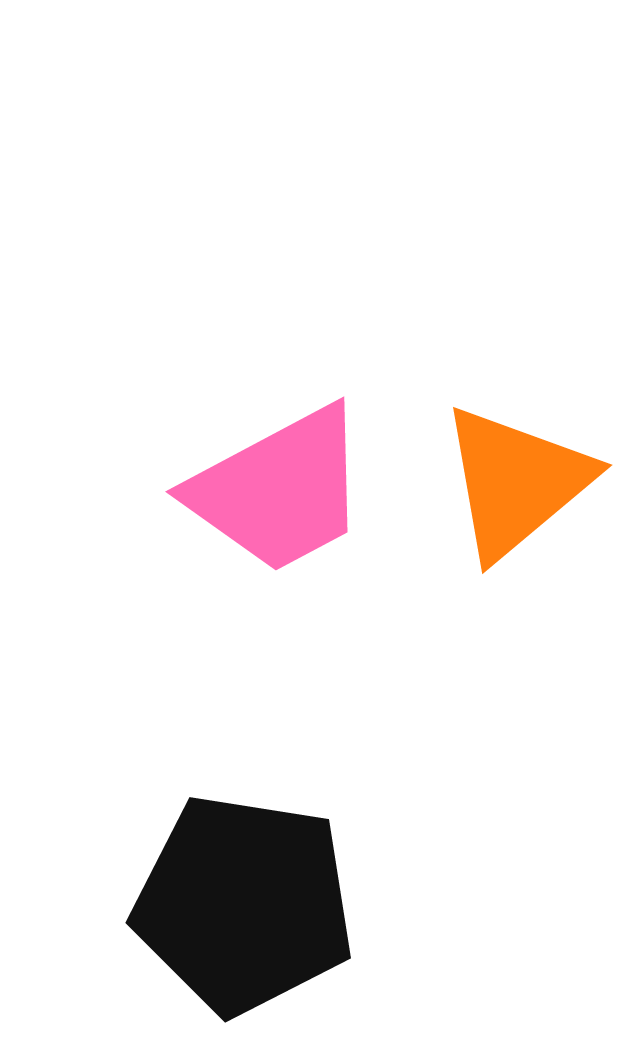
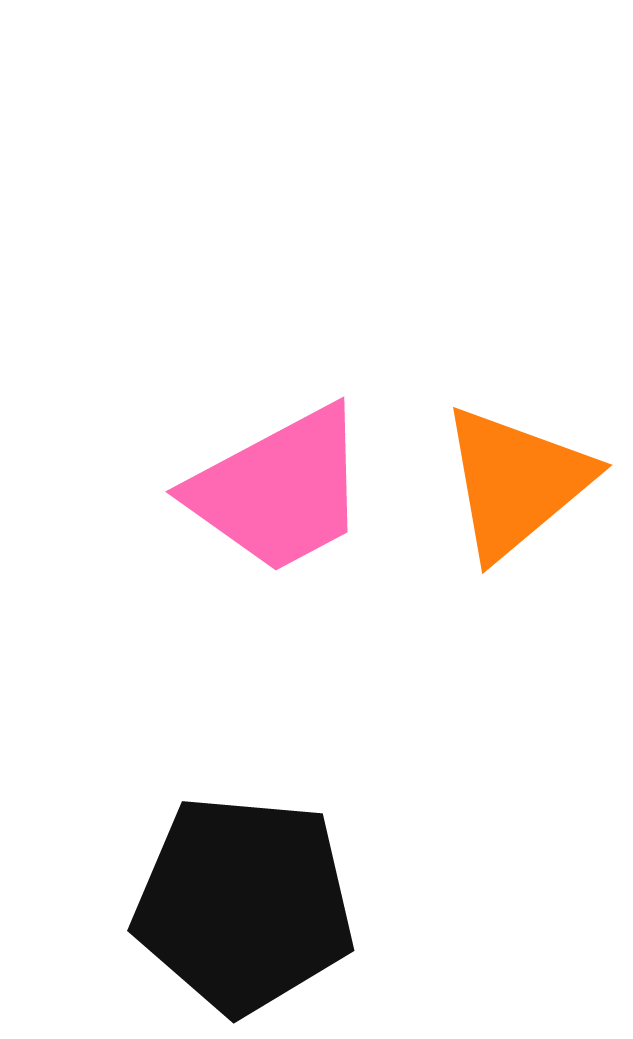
black pentagon: rotated 4 degrees counterclockwise
